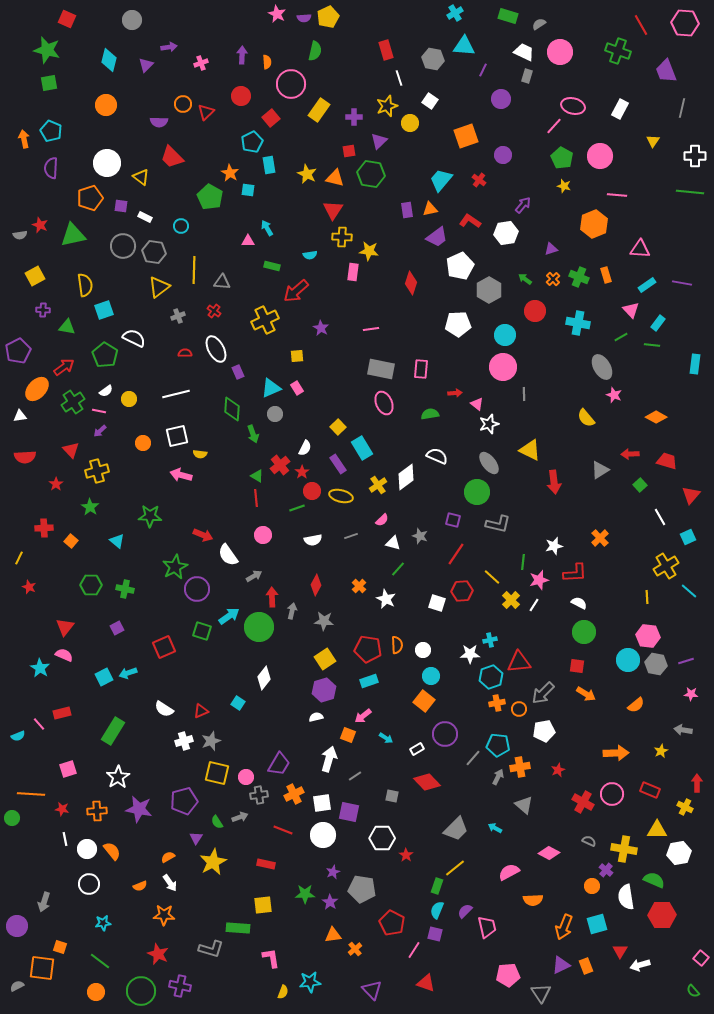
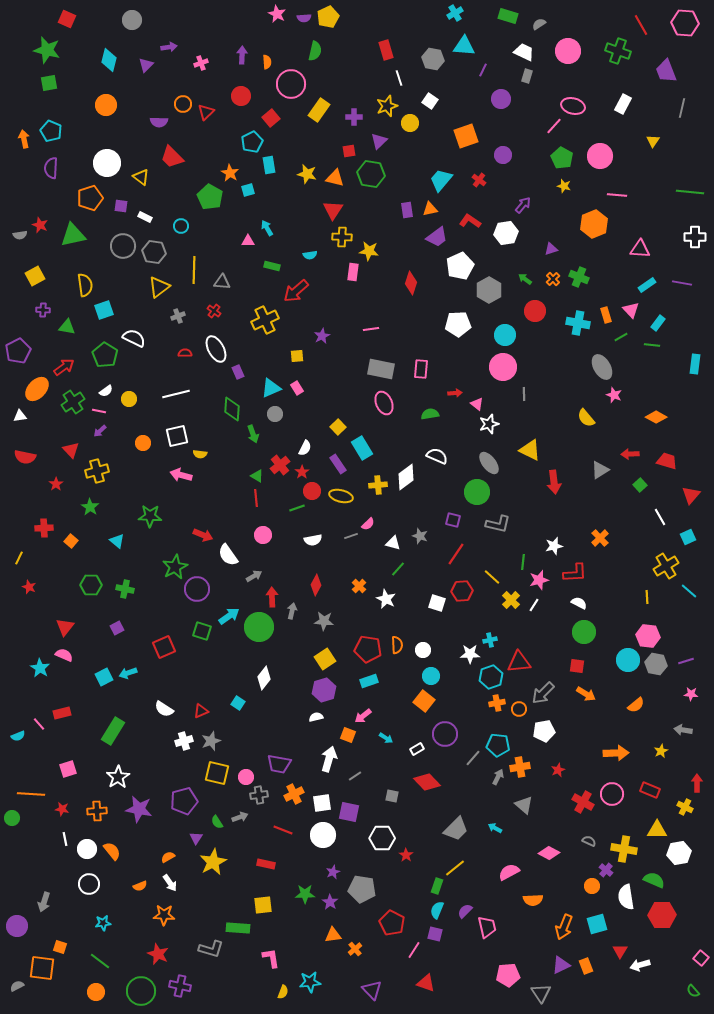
pink circle at (560, 52): moved 8 px right, 1 px up
white rectangle at (620, 109): moved 3 px right, 5 px up
white cross at (695, 156): moved 81 px down
yellow star at (307, 174): rotated 12 degrees counterclockwise
cyan square at (248, 190): rotated 24 degrees counterclockwise
orange rectangle at (606, 275): moved 40 px down
purple star at (321, 328): moved 1 px right, 8 px down; rotated 14 degrees clockwise
red semicircle at (25, 457): rotated 15 degrees clockwise
yellow cross at (378, 485): rotated 30 degrees clockwise
pink semicircle at (382, 520): moved 14 px left, 4 px down
purple trapezoid at (279, 764): rotated 70 degrees clockwise
